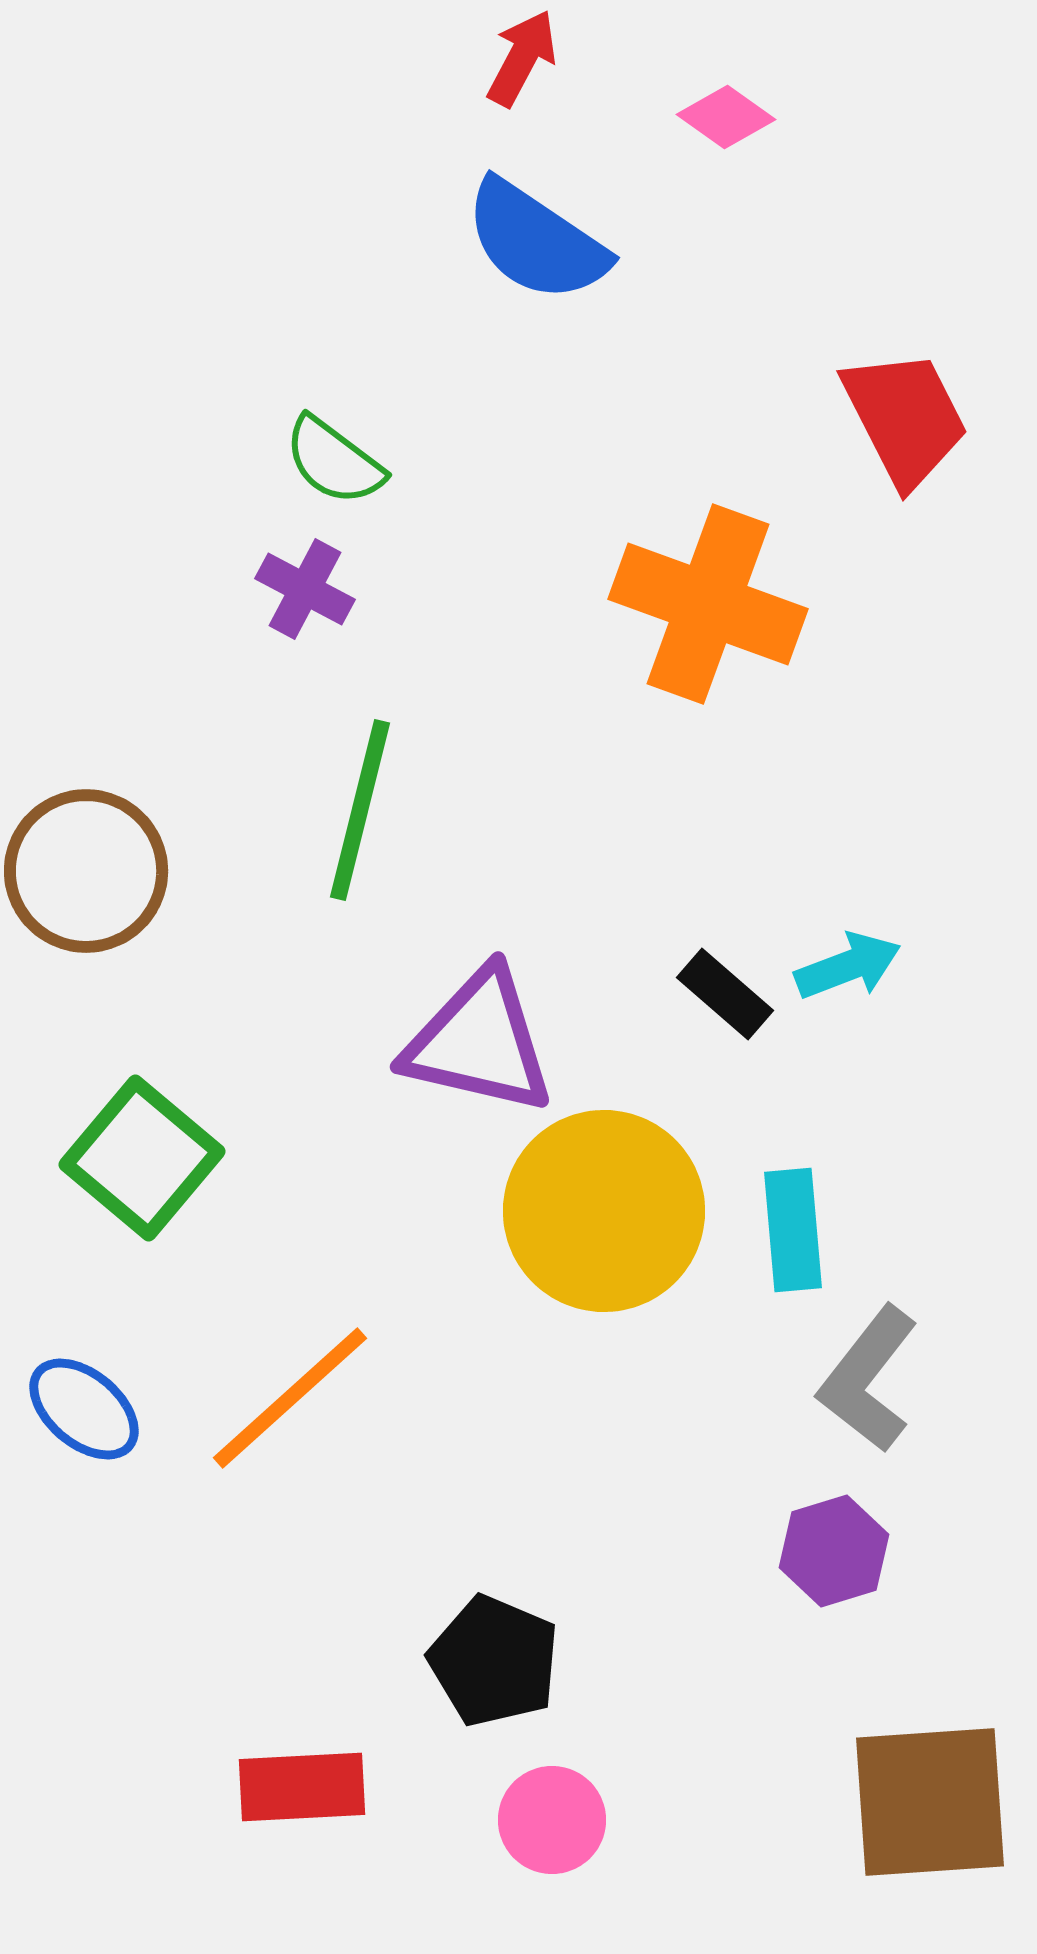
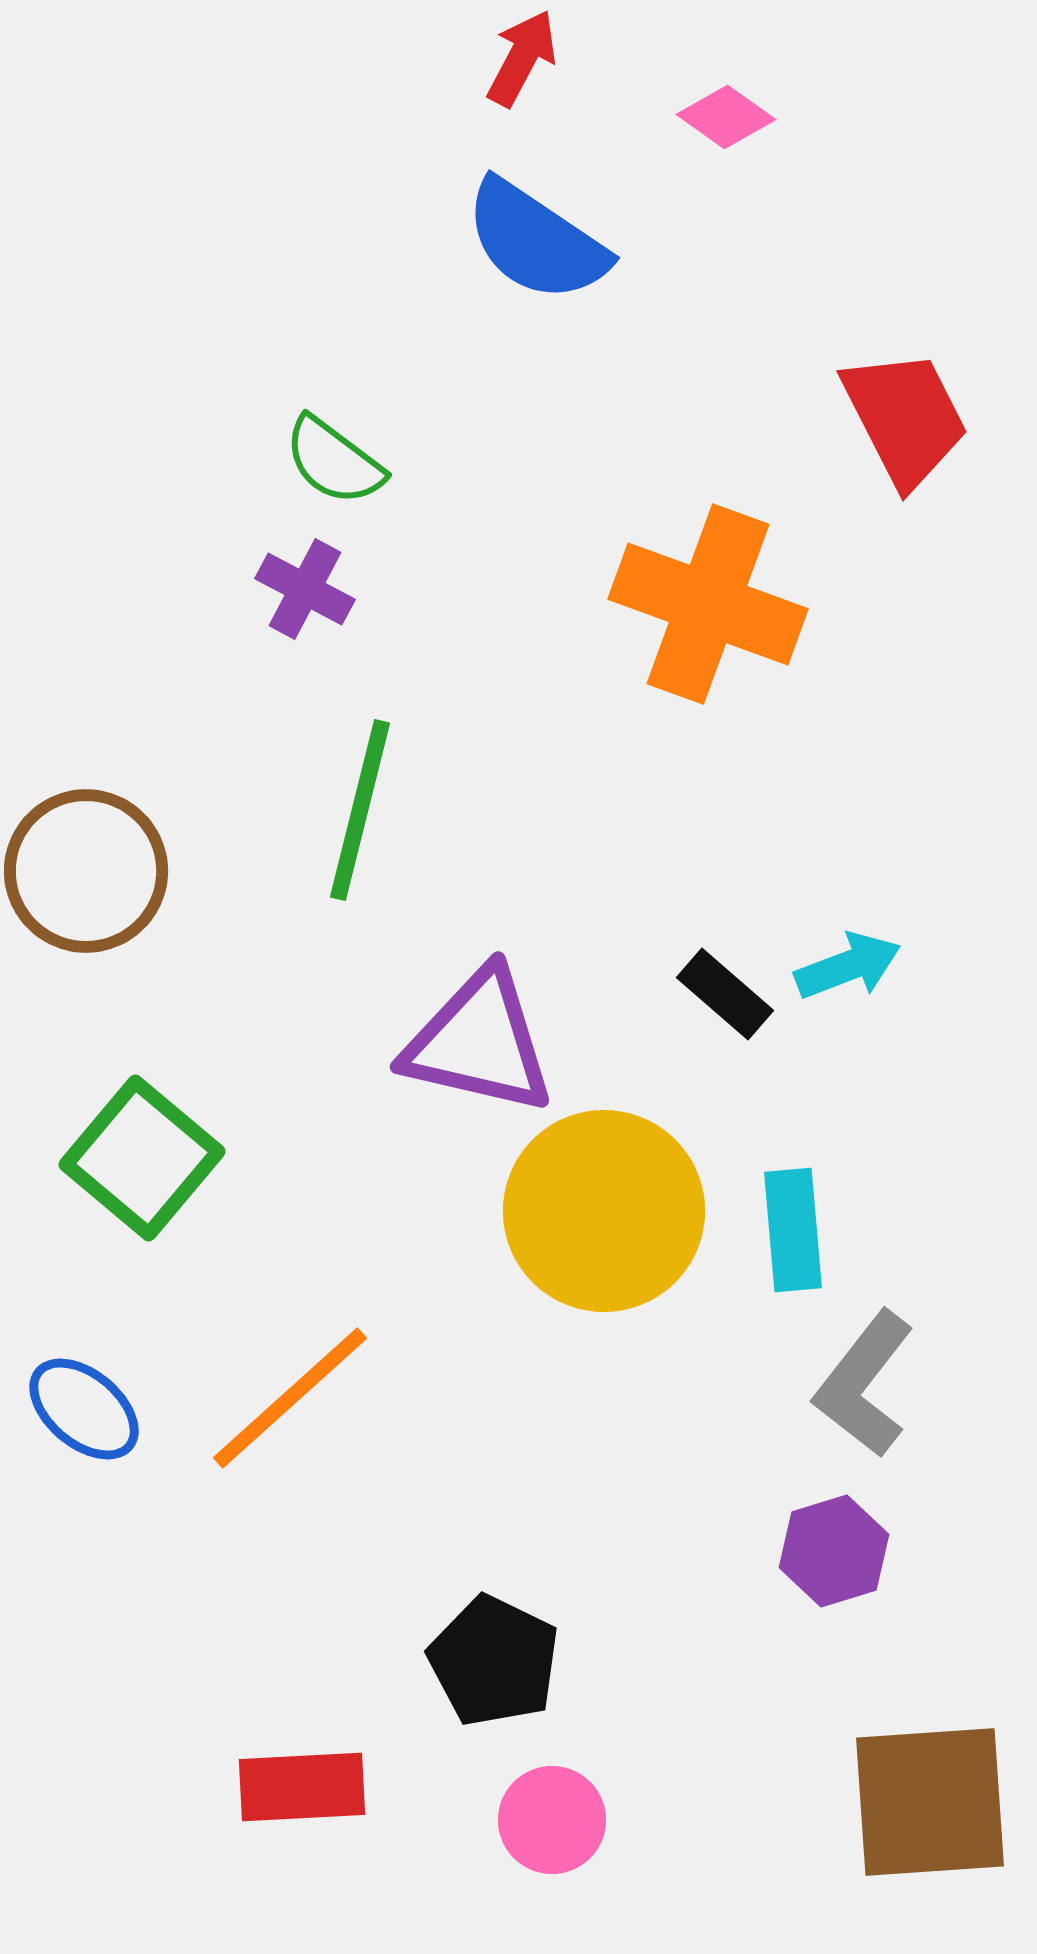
gray L-shape: moved 4 px left, 5 px down
black pentagon: rotated 3 degrees clockwise
